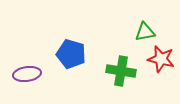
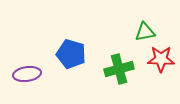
red star: rotated 12 degrees counterclockwise
green cross: moved 2 px left, 2 px up; rotated 24 degrees counterclockwise
